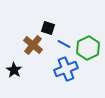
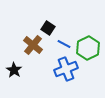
black square: rotated 16 degrees clockwise
